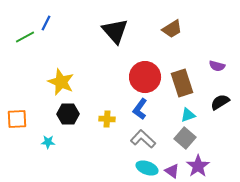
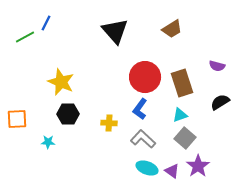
cyan triangle: moved 8 px left
yellow cross: moved 2 px right, 4 px down
